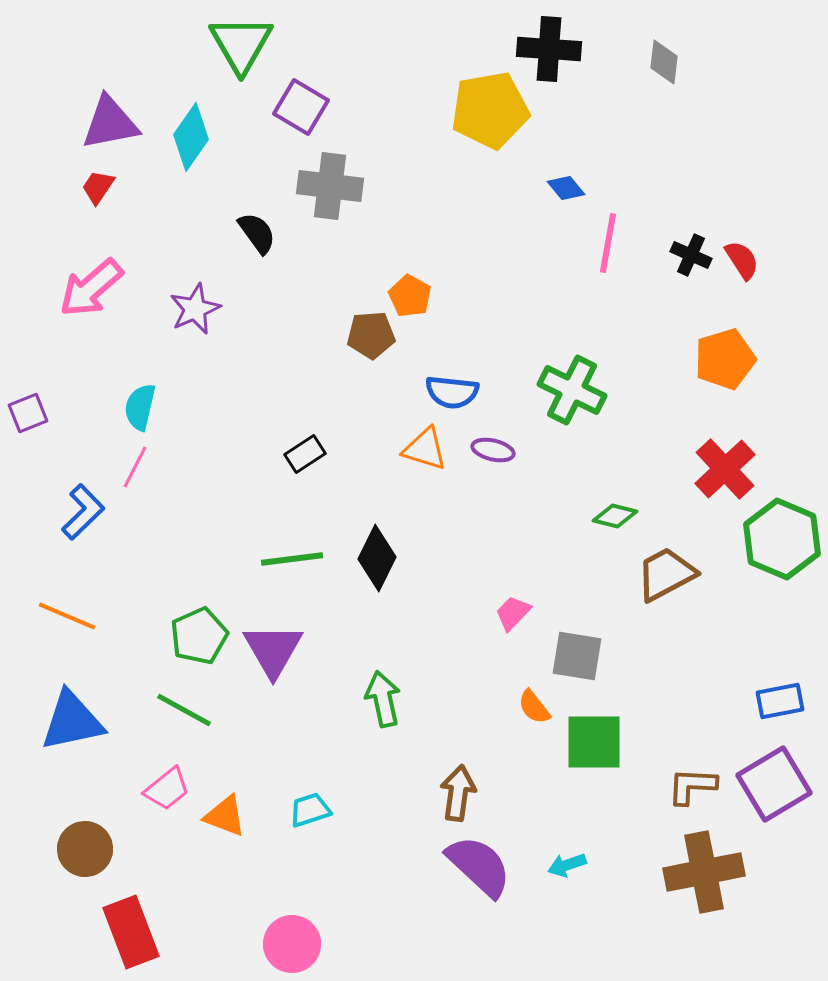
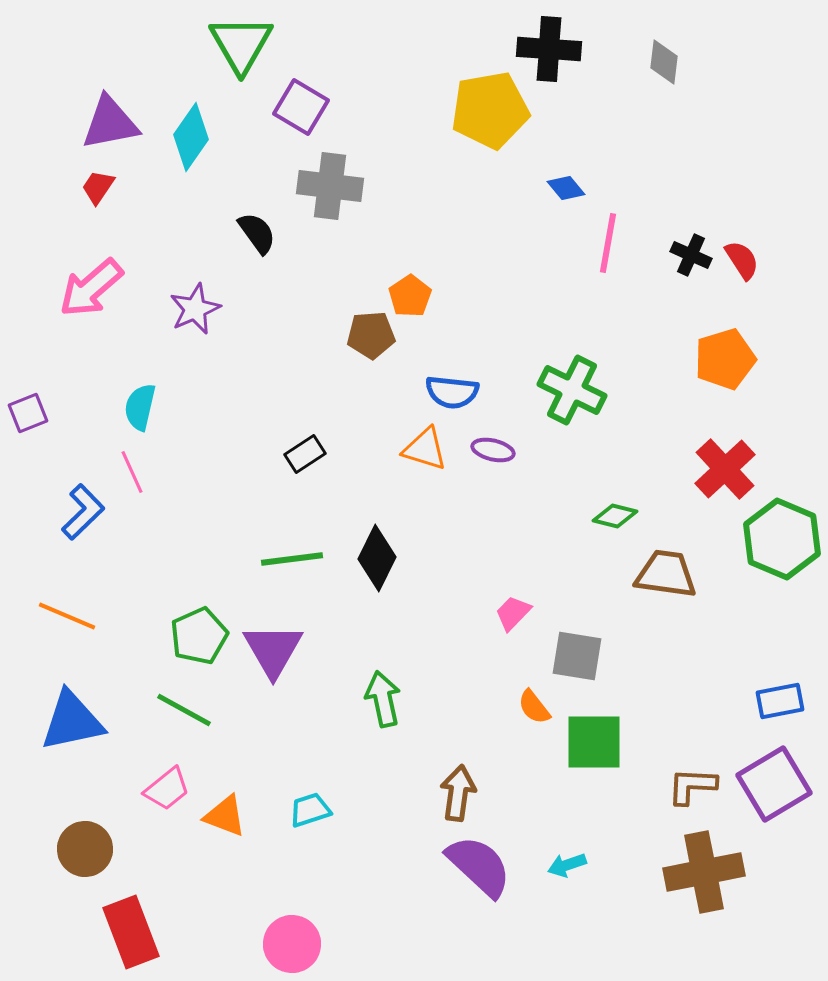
orange pentagon at (410, 296): rotated 9 degrees clockwise
pink line at (135, 467): moved 3 px left, 5 px down; rotated 51 degrees counterclockwise
brown trapezoid at (666, 574): rotated 36 degrees clockwise
